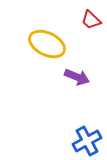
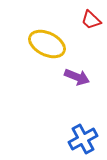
blue cross: moved 4 px left, 2 px up
